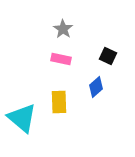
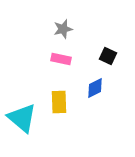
gray star: rotated 24 degrees clockwise
blue diamond: moved 1 px left, 1 px down; rotated 15 degrees clockwise
